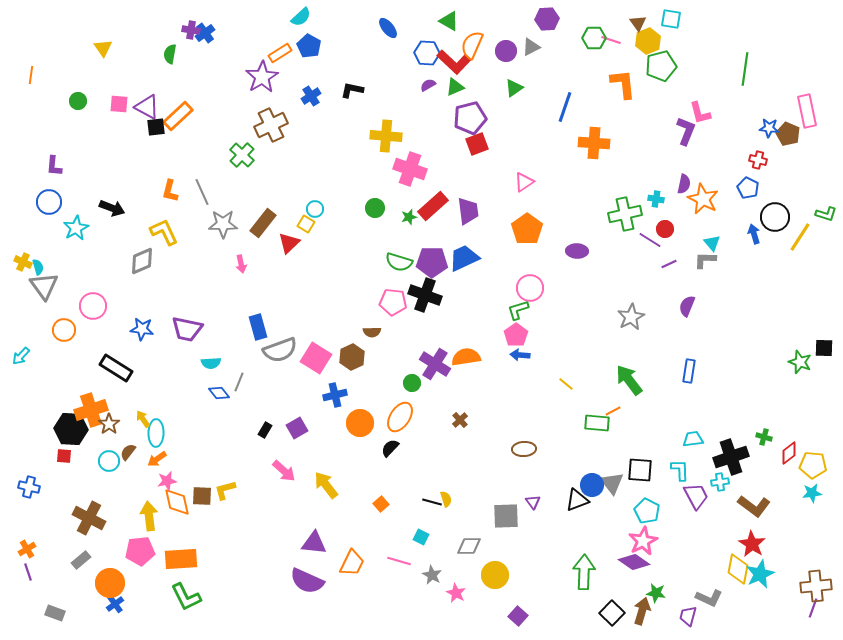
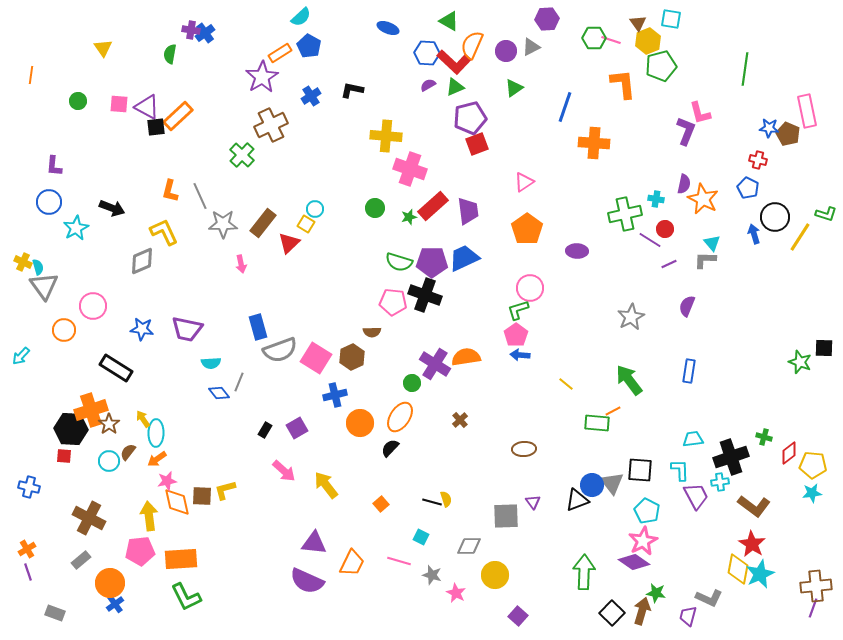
blue ellipse at (388, 28): rotated 30 degrees counterclockwise
gray line at (202, 192): moved 2 px left, 4 px down
gray star at (432, 575): rotated 12 degrees counterclockwise
